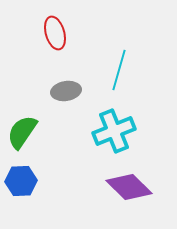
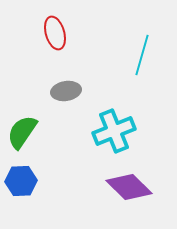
cyan line: moved 23 px right, 15 px up
